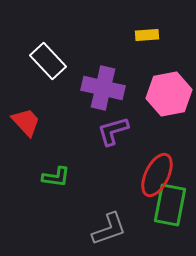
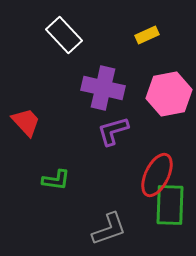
yellow rectangle: rotated 20 degrees counterclockwise
white rectangle: moved 16 px right, 26 px up
green L-shape: moved 3 px down
green rectangle: rotated 9 degrees counterclockwise
